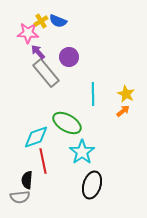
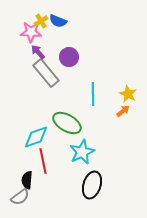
pink star: moved 3 px right, 1 px up
yellow star: moved 2 px right
cyan star: rotated 10 degrees clockwise
gray semicircle: rotated 30 degrees counterclockwise
